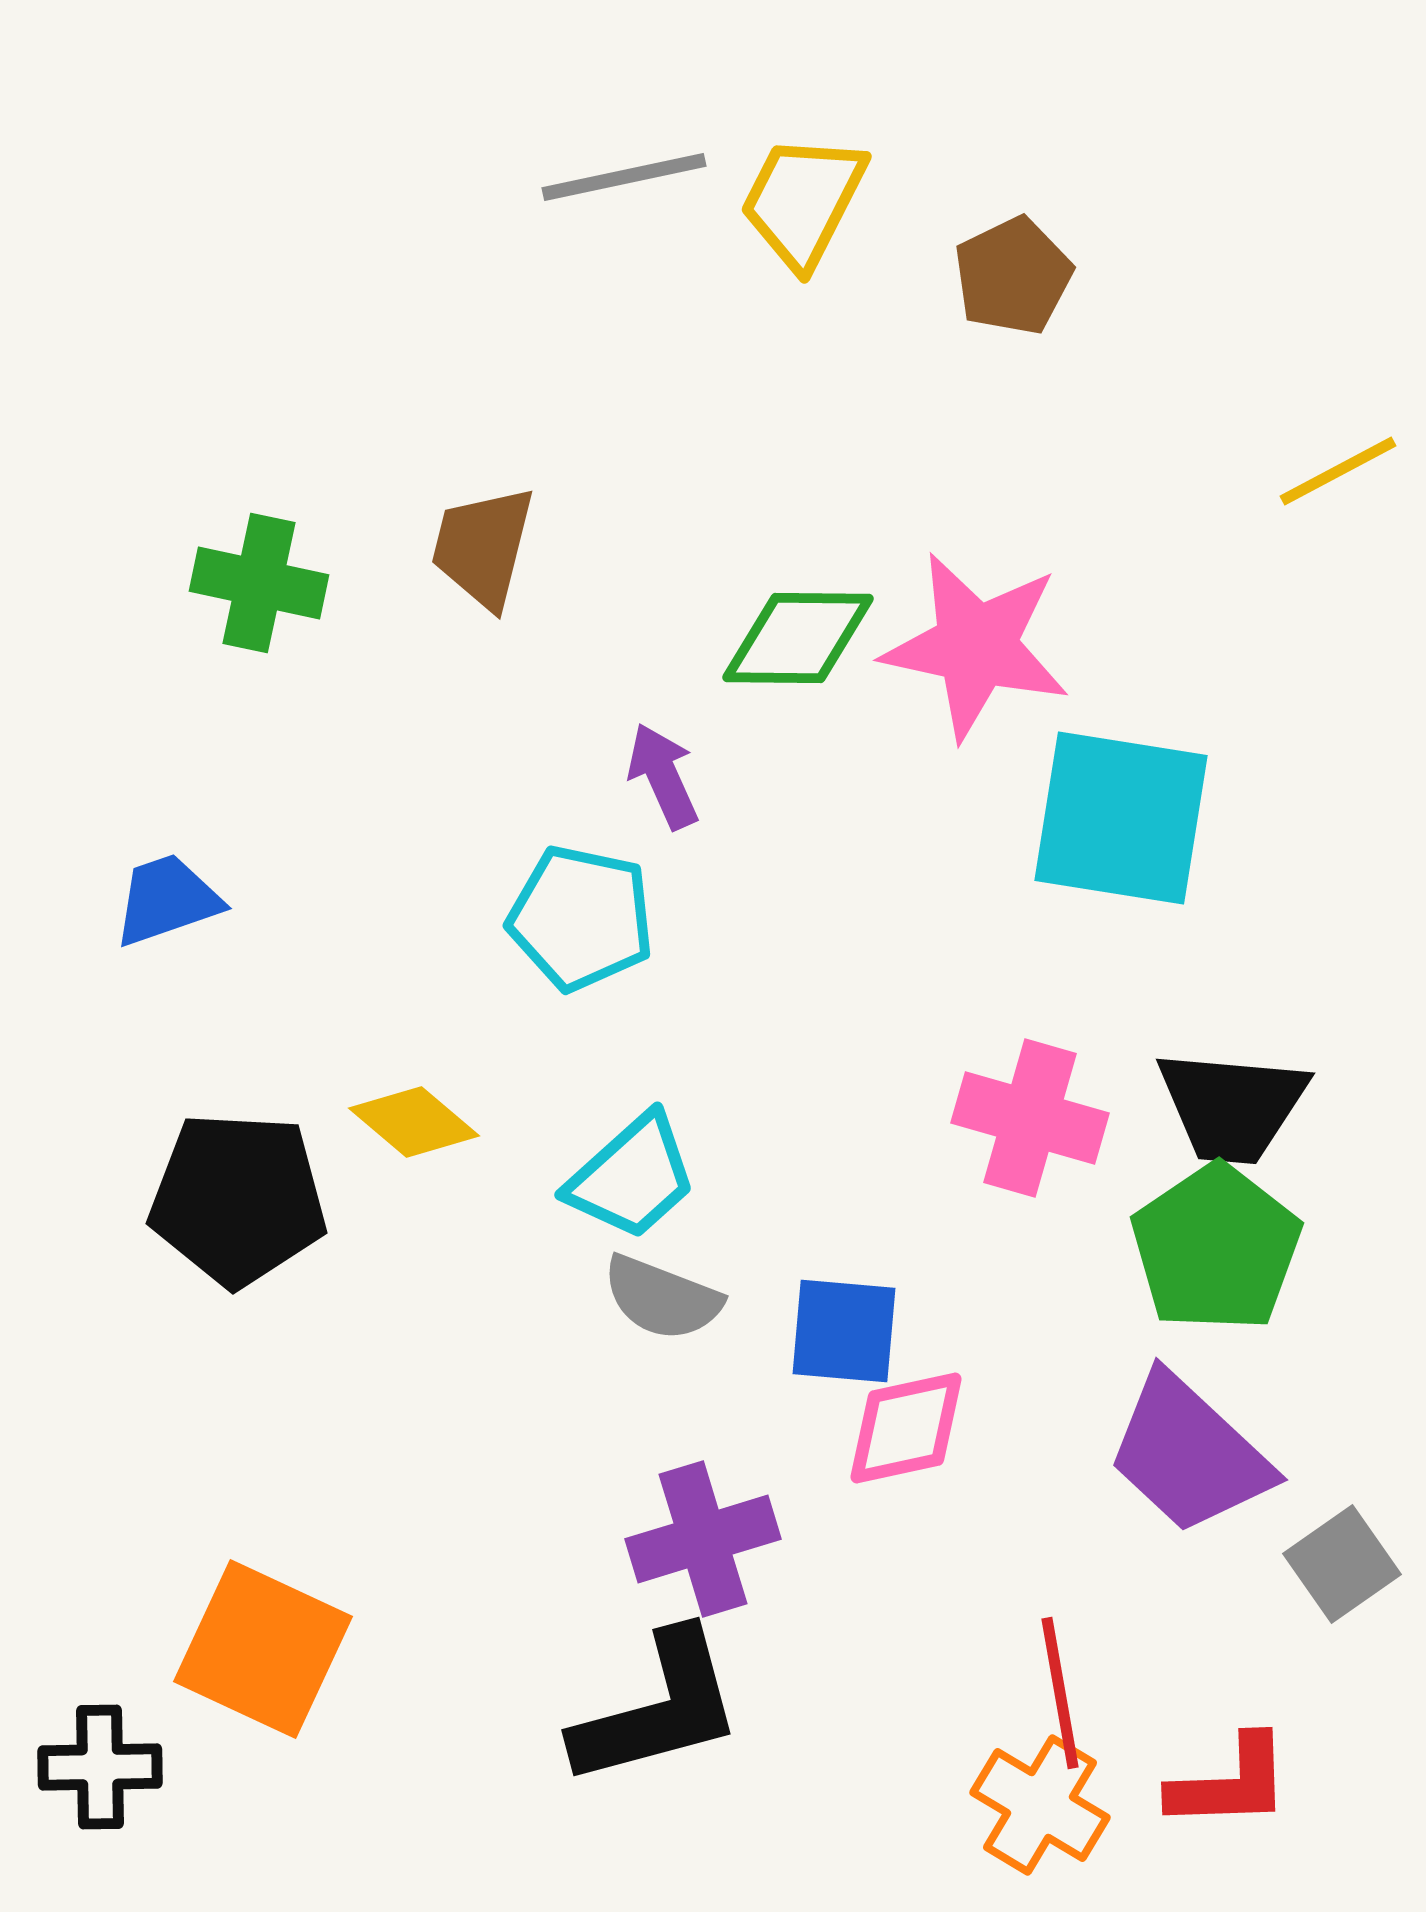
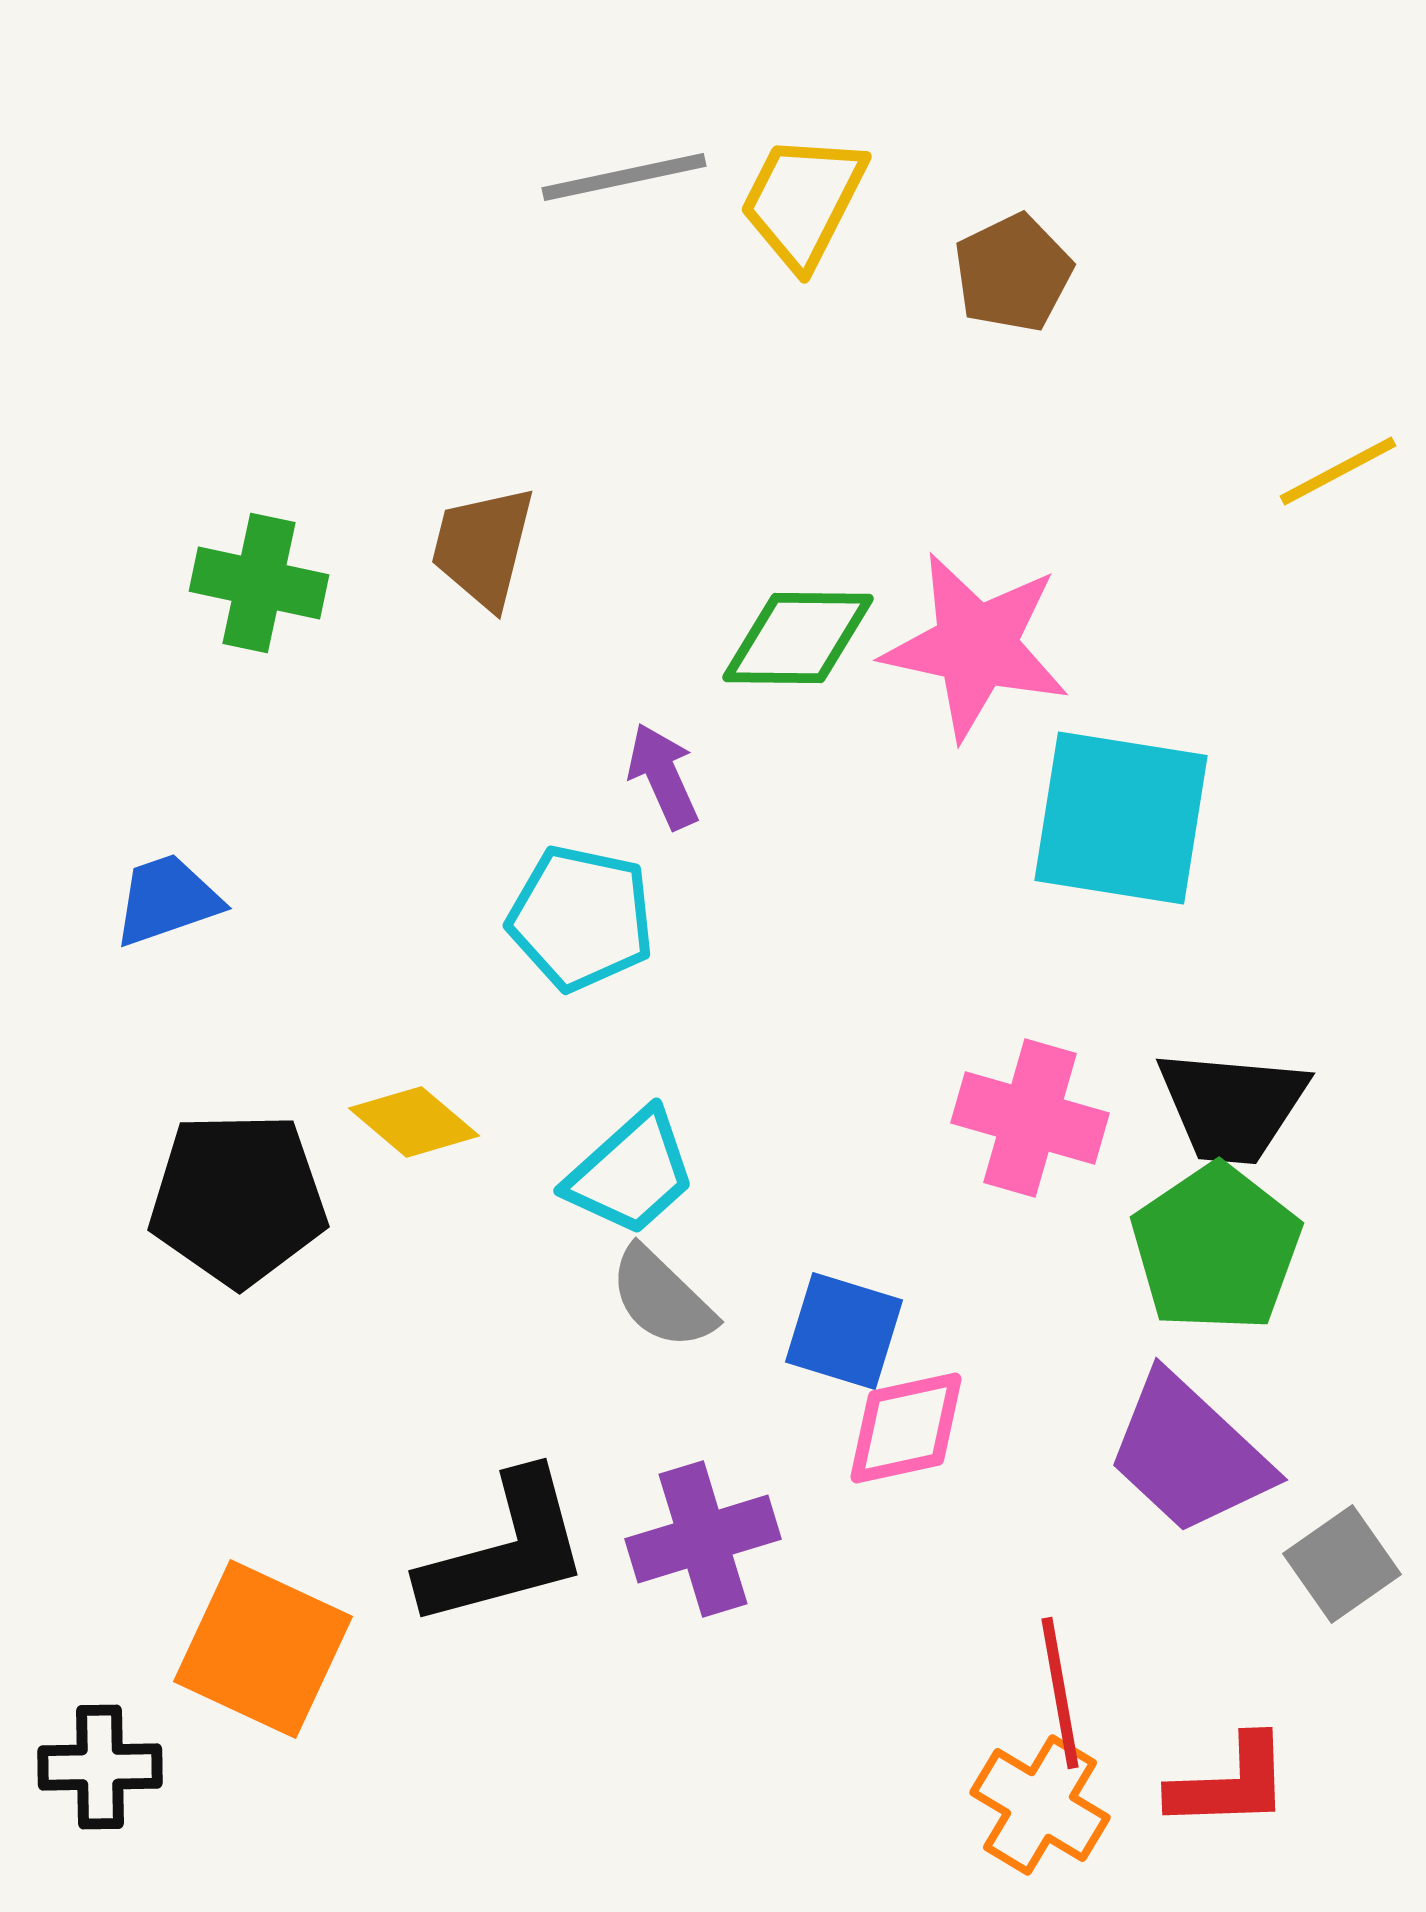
brown pentagon: moved 3 px up
cyan trapezoid: moved 1 px left, 4 px up
black pentagon: rotated 4 degrees counterclockwise
gray semicircle: rotated 23 degrees clockwise
blue square: rotated 12 degrees clockwise
black L-shape: moved 153 px left, 159 px up
